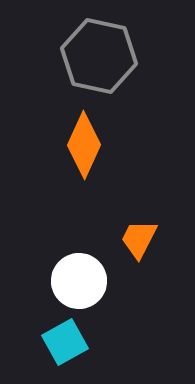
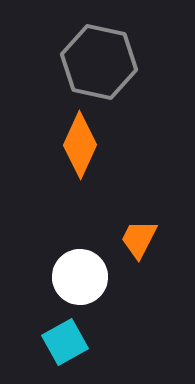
gray hexagon: moved 6 px down
orange diamond: moved 4 px left
white circle: moved 1 px right, 4 px up
